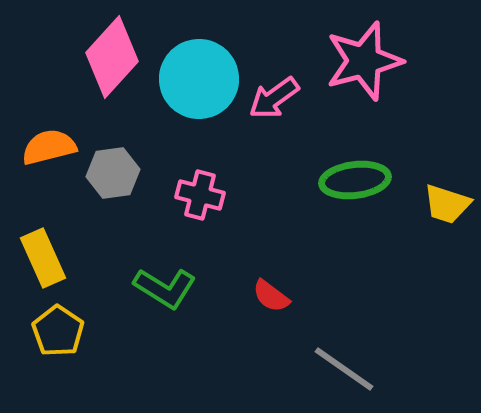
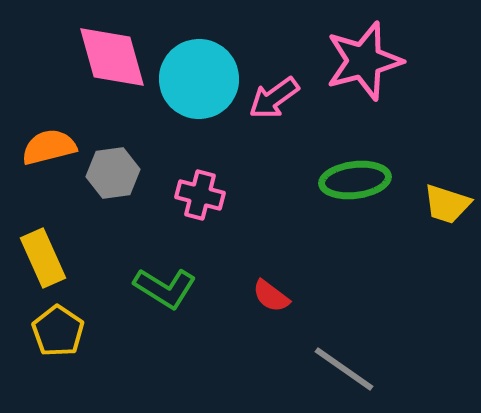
pink diamond: rotated 58 degrees counterclockwise
